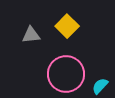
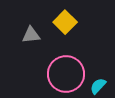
yellow square: moved 2 px left, 4 px up
cyan semicircle: moved 2 px left
